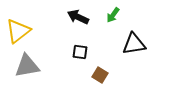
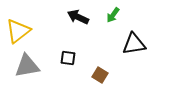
black square: moved 12 px left, 6 px down
